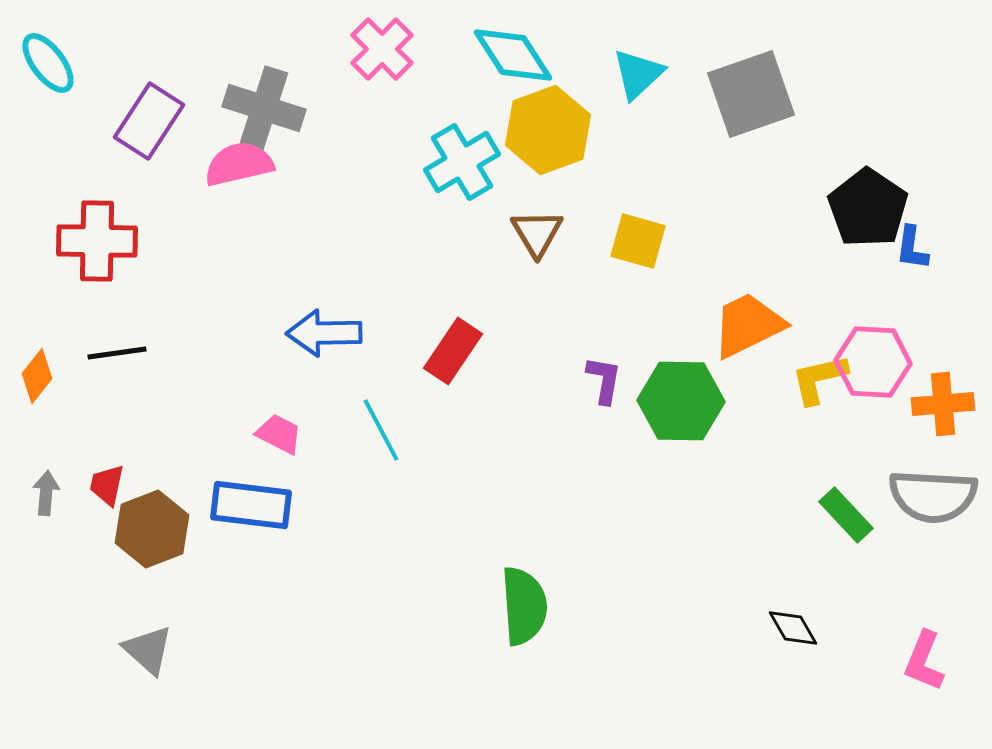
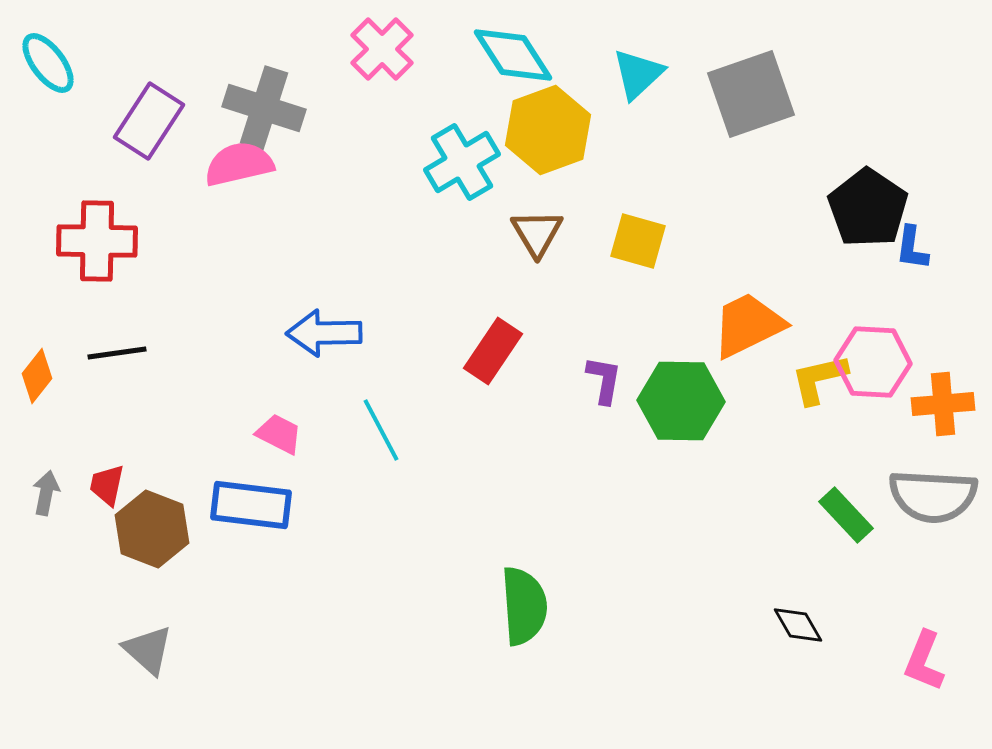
red rectangle: moved 40 px right
gray arrow: rotated 6 degrees clockwise
brown hexagon: rotated 18 degrees counterclockwise
black diamond: moved 5 px right, 3 px up
